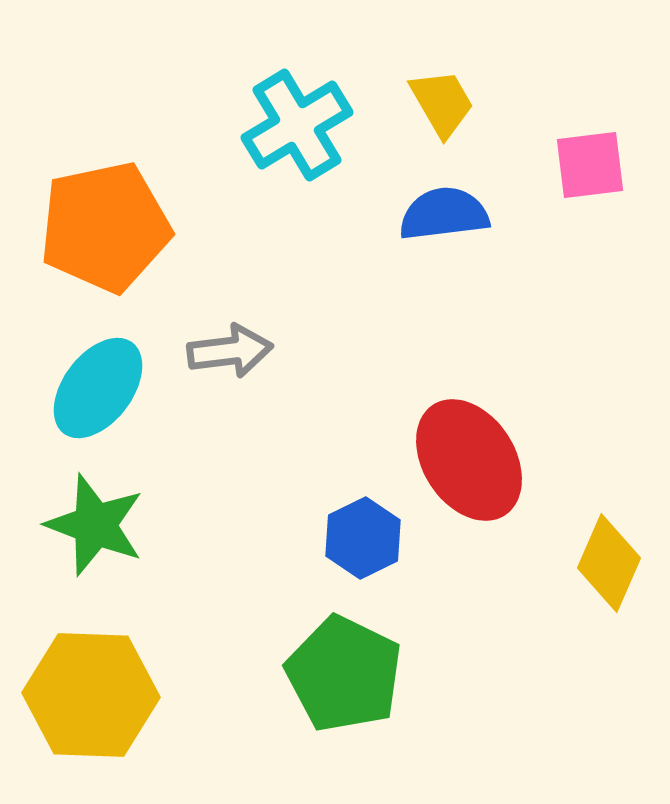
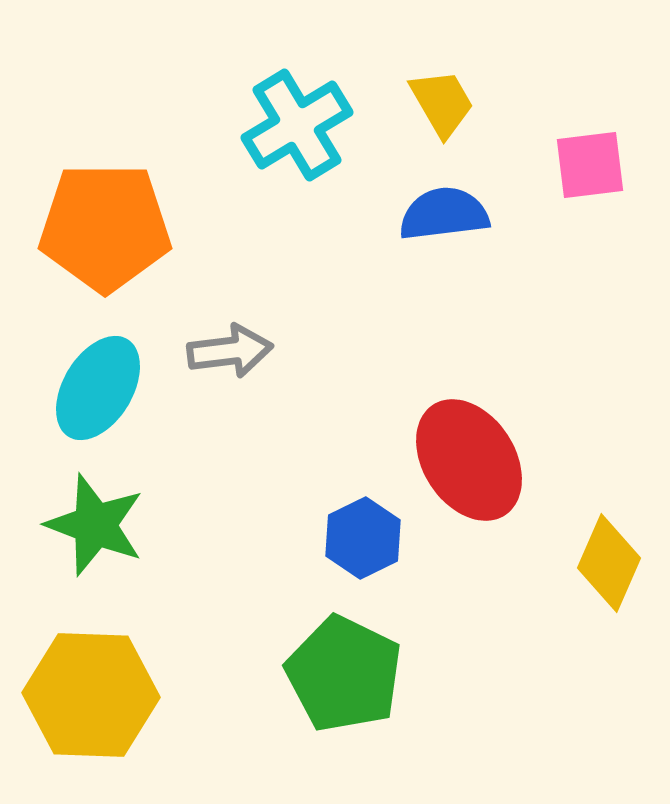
orange pentagon: rotated 12 degrees clockwise
cyan ellipse: rotated 6 degrees counterclockwise
